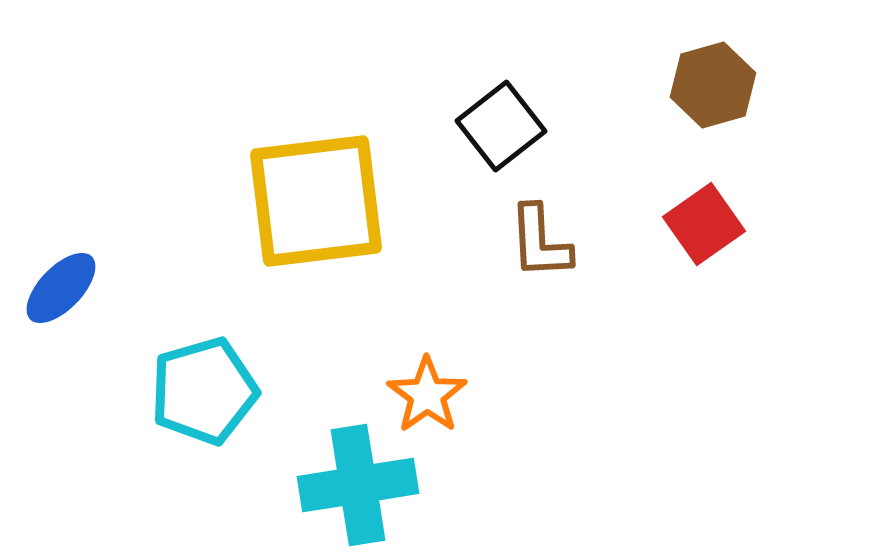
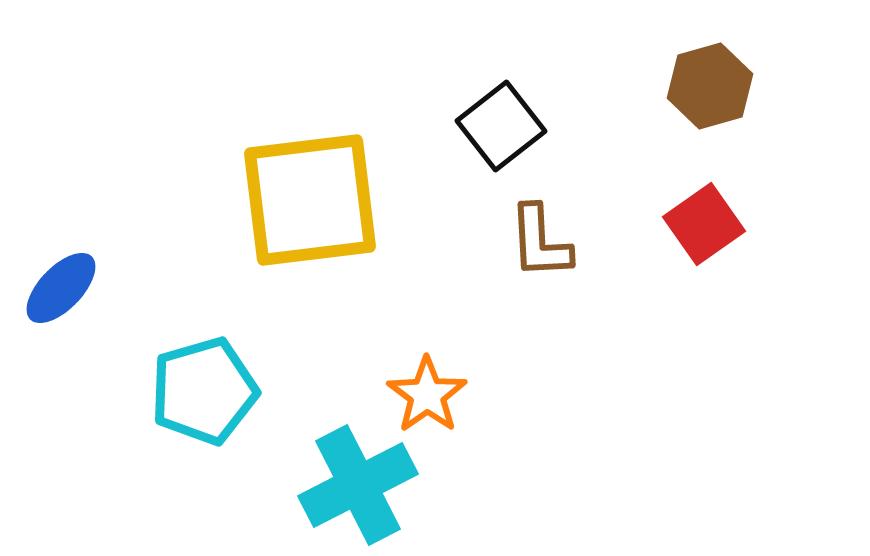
brown hexagon: moved 3 px left, 1 px down
yellow square: moved 6 px left, 1 px up
cyan cross: rotated 18 degrees counterclockwise
